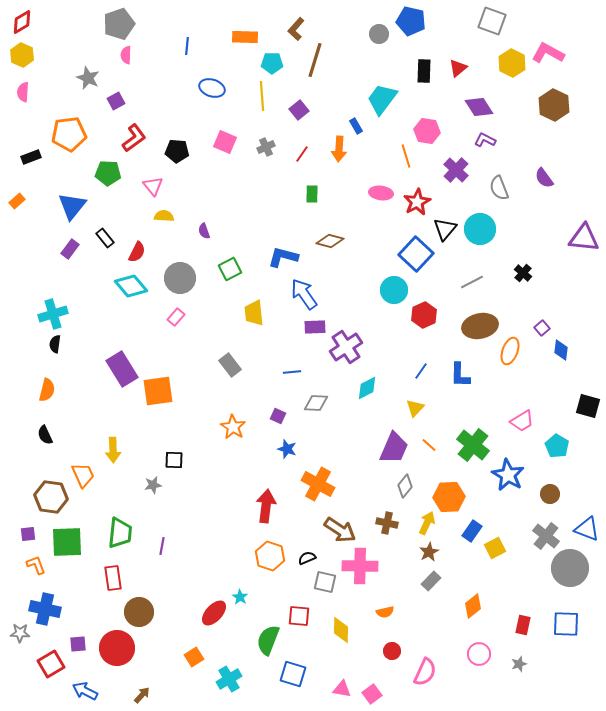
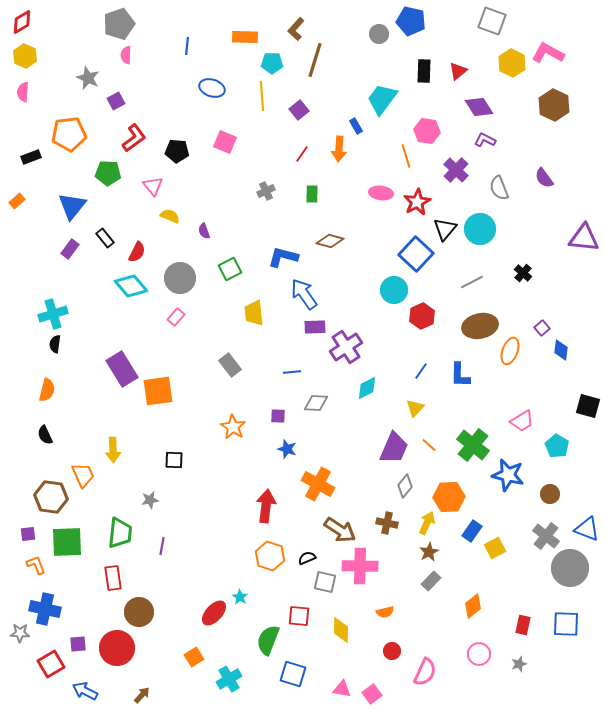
yellow hexagon at (22, 55): moved 3 px right, 1 px down
red triangle at (458, 68): moved 3 px down
gray cross at (266, 147): moved 44 px down
yellow semicircle at (164, 216): moved 6 px right; rotated 18 degrees clockwise
red hexagon at (424, 315): moved 2 px left, 1 px down
purple square at (278, 416): rotated 21 degrees counterclockwise
blue star at (508, 475): rotated 16 degrees counterclockwise
gray star at (153, 485): moved 3 px left, 15 px down
